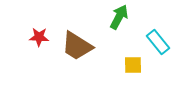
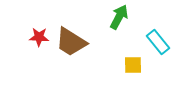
brown trapezoid: moved 6 px left, 4 px up
